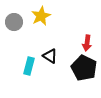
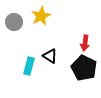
red arrow: moved 2 px left
